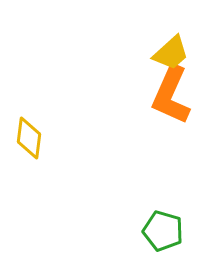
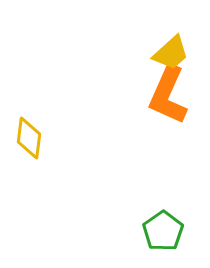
orange L-shape: moved 3 px left
green pentagon: rotated 21 degrees clockwise
